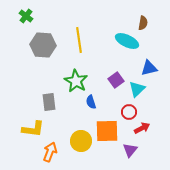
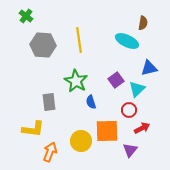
red circle: moved 2 px up
